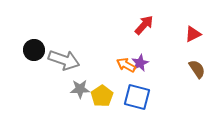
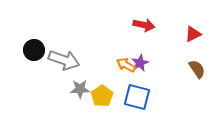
red arrow: rotated 60 degrees clockwise
